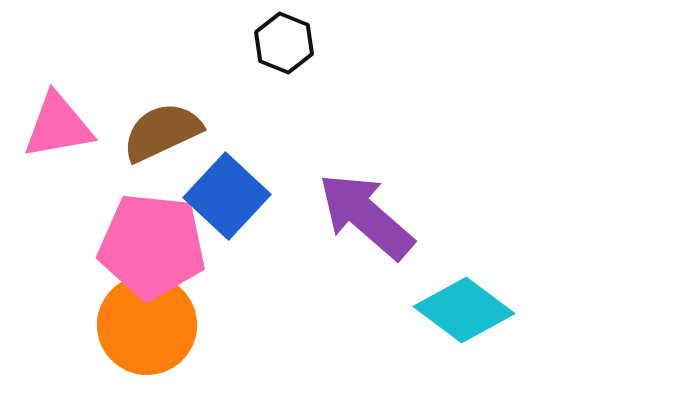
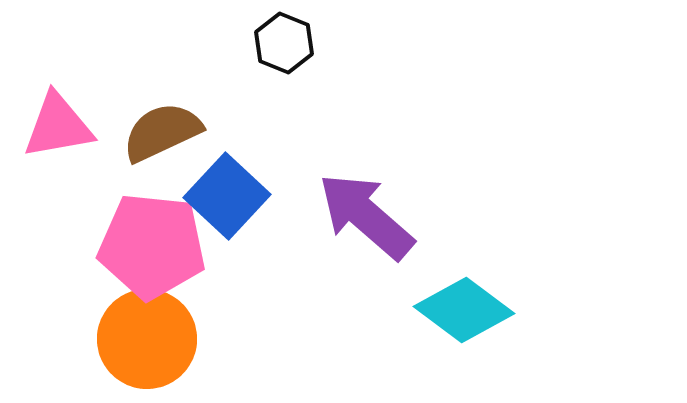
orange circle: moved 14 px down
